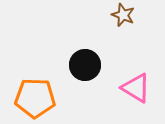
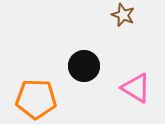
black circle: moved 1 px left, 1 px down
orange pentagon: moved 1 px right, 1 px down
